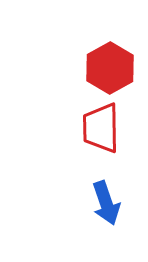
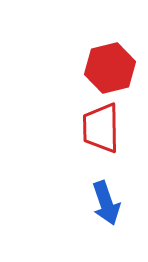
red hexagon: rotated 15 degrees clockwise
